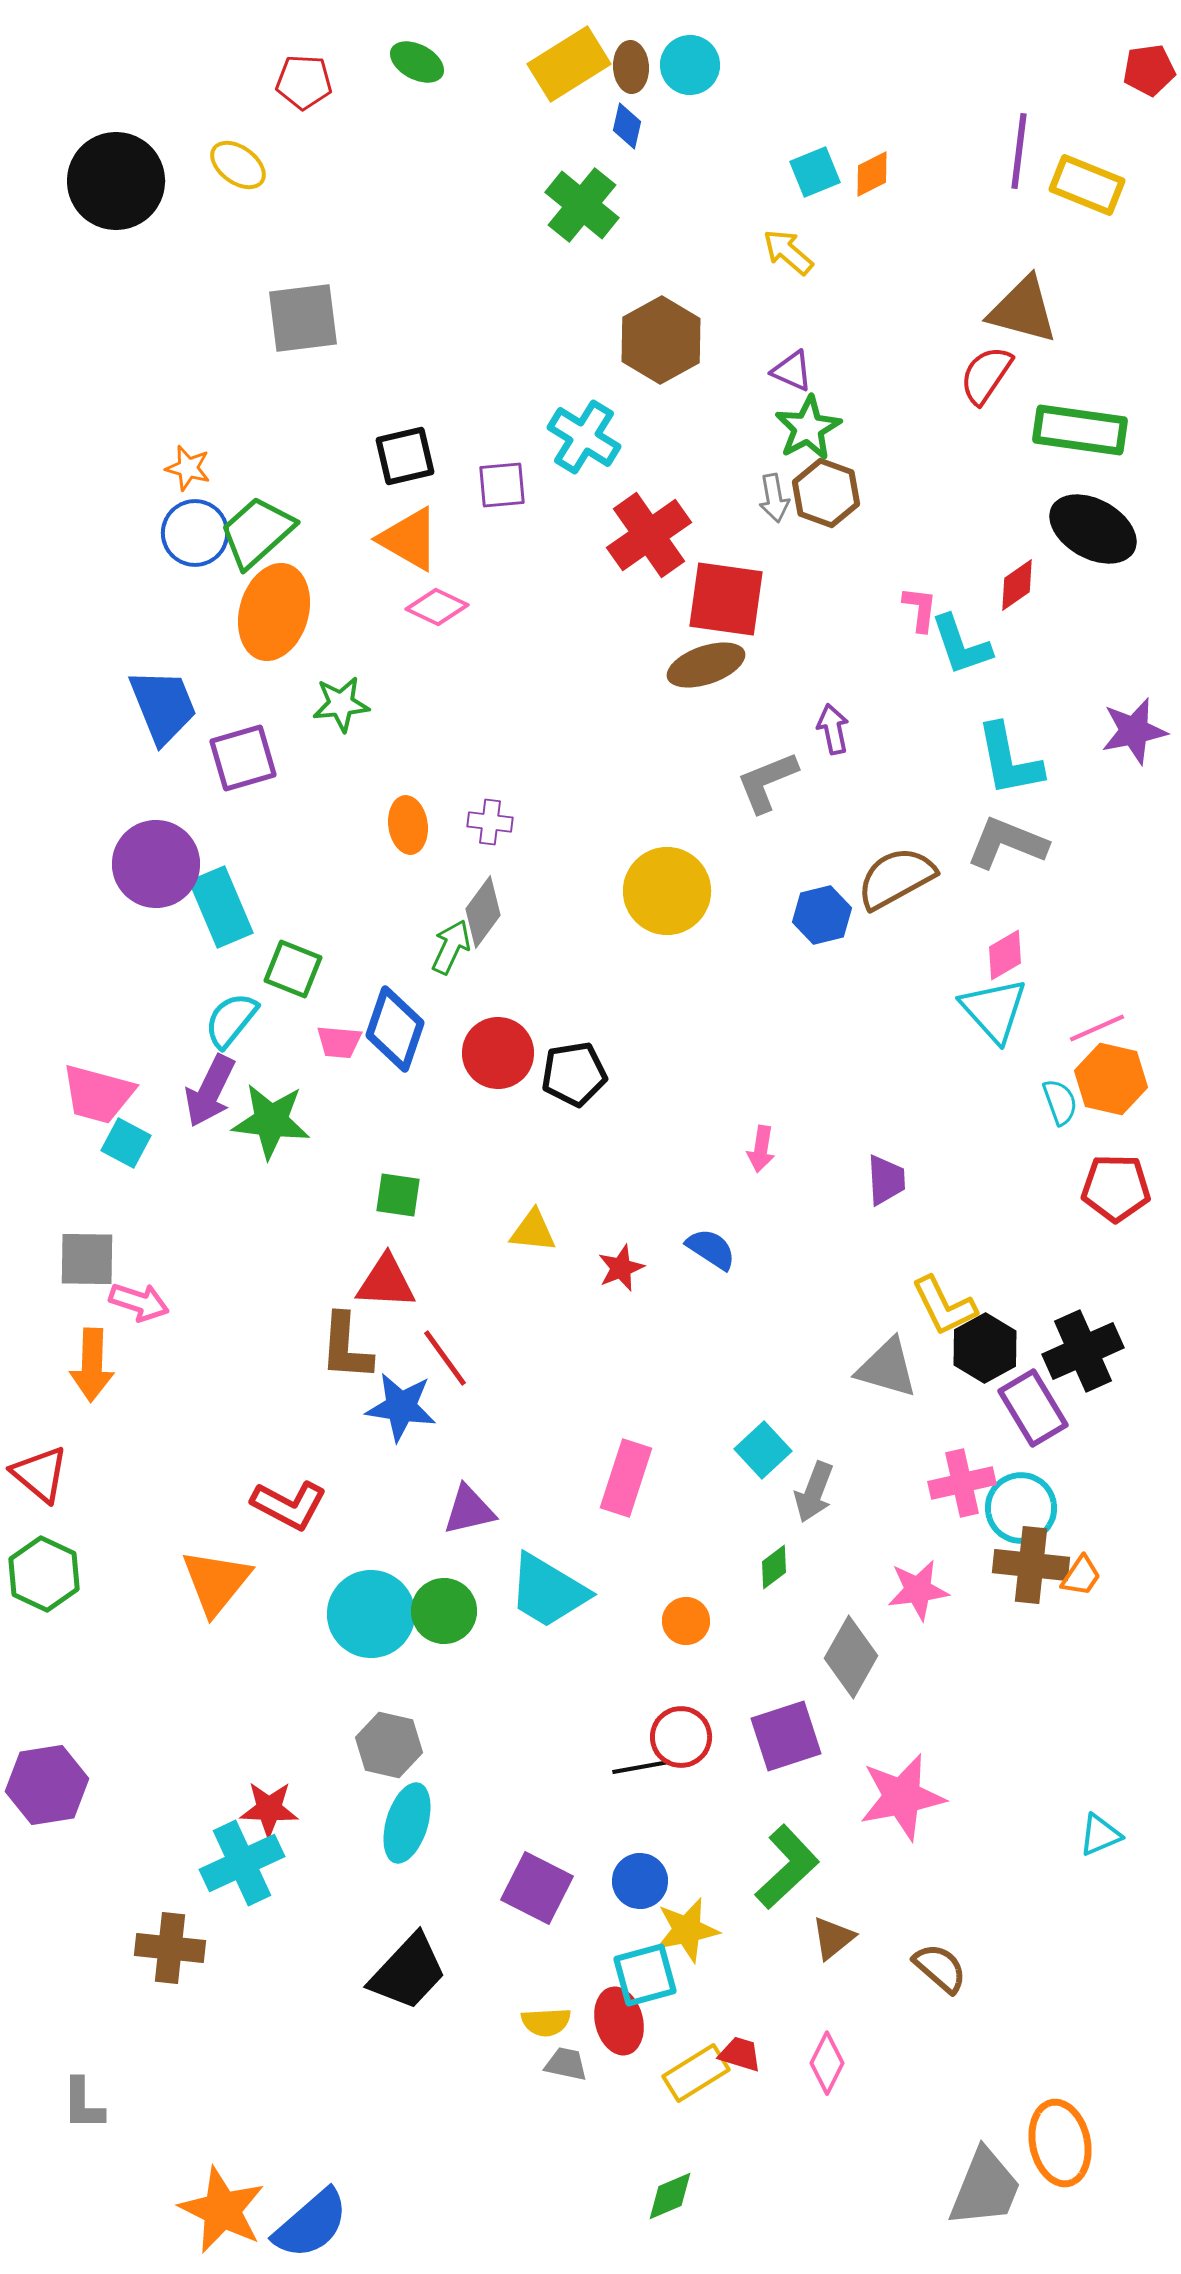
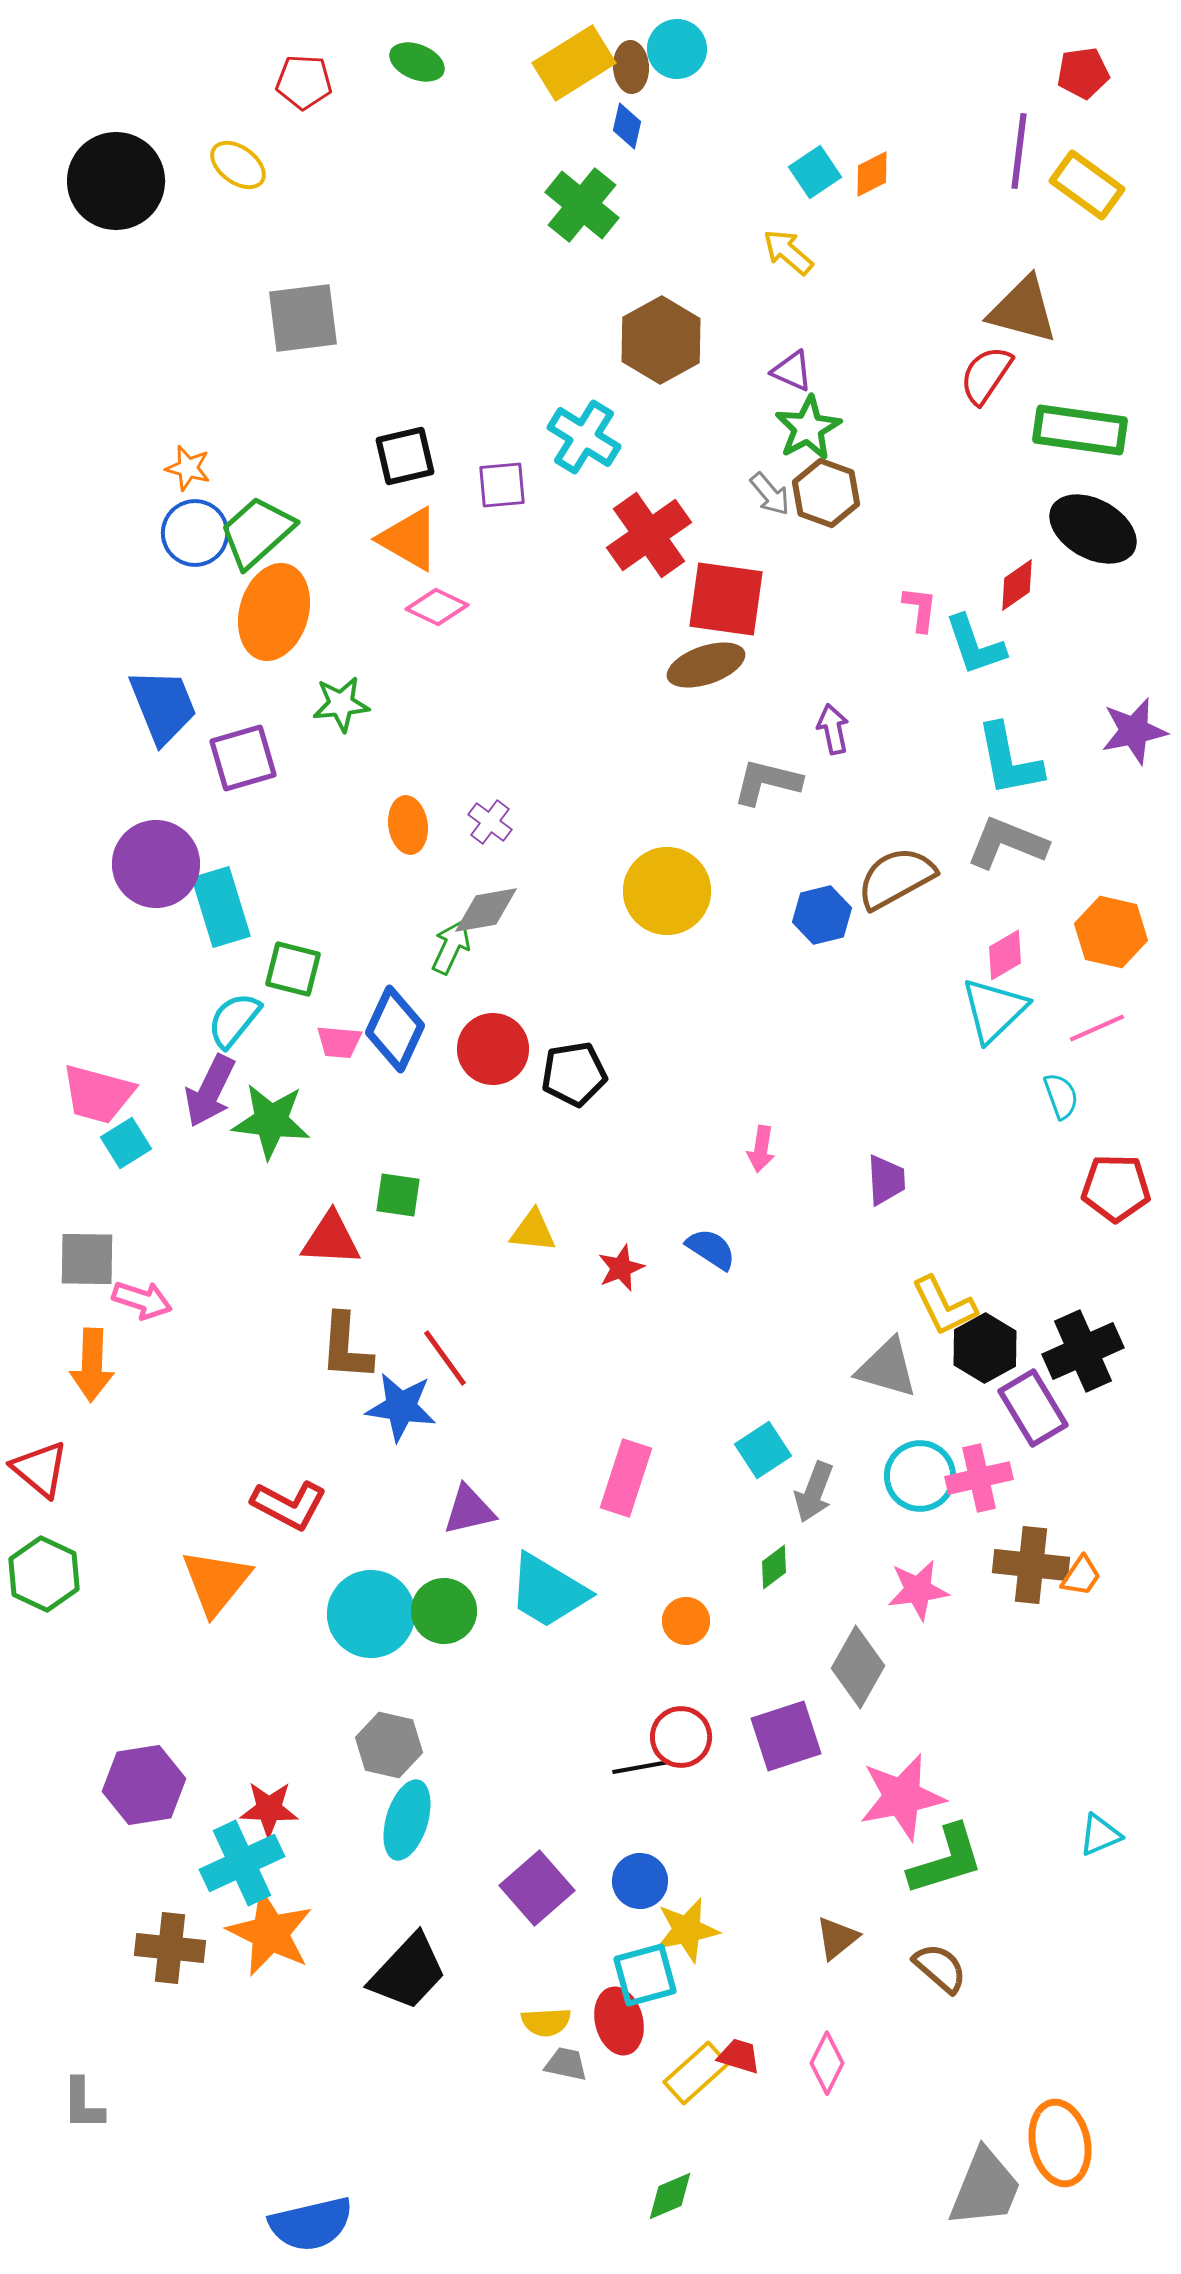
green ellipse at (417, 62): rotated 6 degrees counterclockwise
yellow rectangle at (569, 64): moved 5 px right, 1 px up
cyan circle at (690, 65): moved 13 px left, 16 px up
red pentagon at (1149, 70): moved 66 px left, 3 px down
cyan square at (815, 172): rotated 12 degrees counterclockwise
yellow rectangle at (1087, 185): rotated 14 degrees clockwise
gray arrow at (774, 498): moved 4 px left, 4 px up; rotated 30 degrees counterclockwise
cyan L-shape at (961, 645): moved 14 px right
gray L-shape at (767, 782): rotated 36 degrees clockwise
purple cross at (490, 822): rotated 30 degrees clockwise
cyan rectangle at (221, 907): rotated 6 degrees clockwise
gray diamond at (483, 912): moved 3 px right, 2 px up; rotated 44 degrees clockwise
green square at (293, 969): rotated 8 degrees counterclockwise
cyan triangle at (994, 1010): rotated 28 degrees clockwise
cyan semicircle at (231, 1020): moved 3 px right
blue diamond at (395, 1029): rotated 6 degrees clockwise
red circle at (498, 1053): moved 5 px left, 4 px up
orange hexagon at (1111, 1079): moved 147 px up
cyan semicircle at (1060, 1102): moved 1 px right, 6 px up
cyan square at (126, 1143): rotated 30 degrees clockwise
red triangle at (386, 1282): moved 55 px left, 43 px up
pink arrow at (139, 1302): moved 3 px right, 2 px up
cyan square at (763, 1450): rotated 10 degrees clockwise
red triangle at (40, 1474): moved 5 px up
pink cross at (962, 1483): moved 17 px right, 5 px up
cyan circle at (1021, 1508): moved 101 px left, 32 px up
gray diamond at (851, 1657): moved 7 px right, 10 px down
purple hexagon at (47, 1785): moved 97 px right
cyan ellipse at (407, 1823): moved 3 px up
green L-shape at (787, 1867): moved 159 px right, 7 px up; rotated 26 degrees clockwise
purple square at (537, 1888): rotated 22 degrees clockwise
brown triangle at (833, 1938): moved 4 px right
red trapezoid at (740, 2054): moved 1 px left, 2 px down
yellow rectangle at (696, 2073): rotated 10 degrees counterclockwise
orange star at (222, 2210): moved 48 px right, 277 px up
blue semicircle at (311, 2224): rotated 28 degrees clockwise
